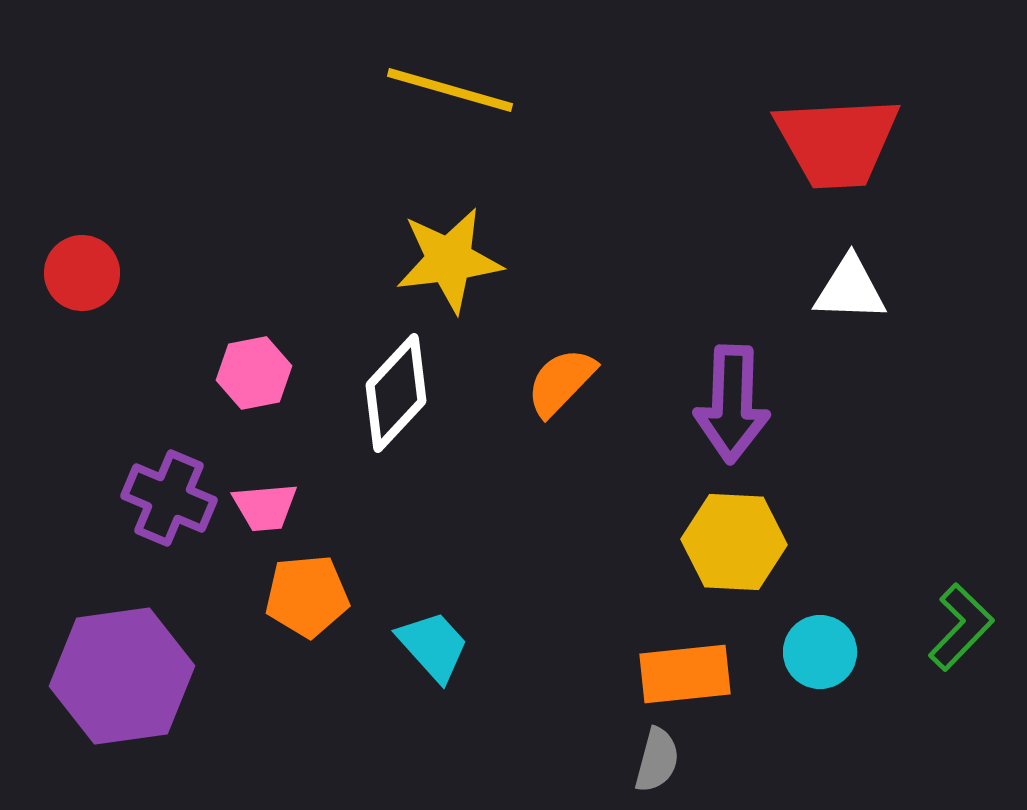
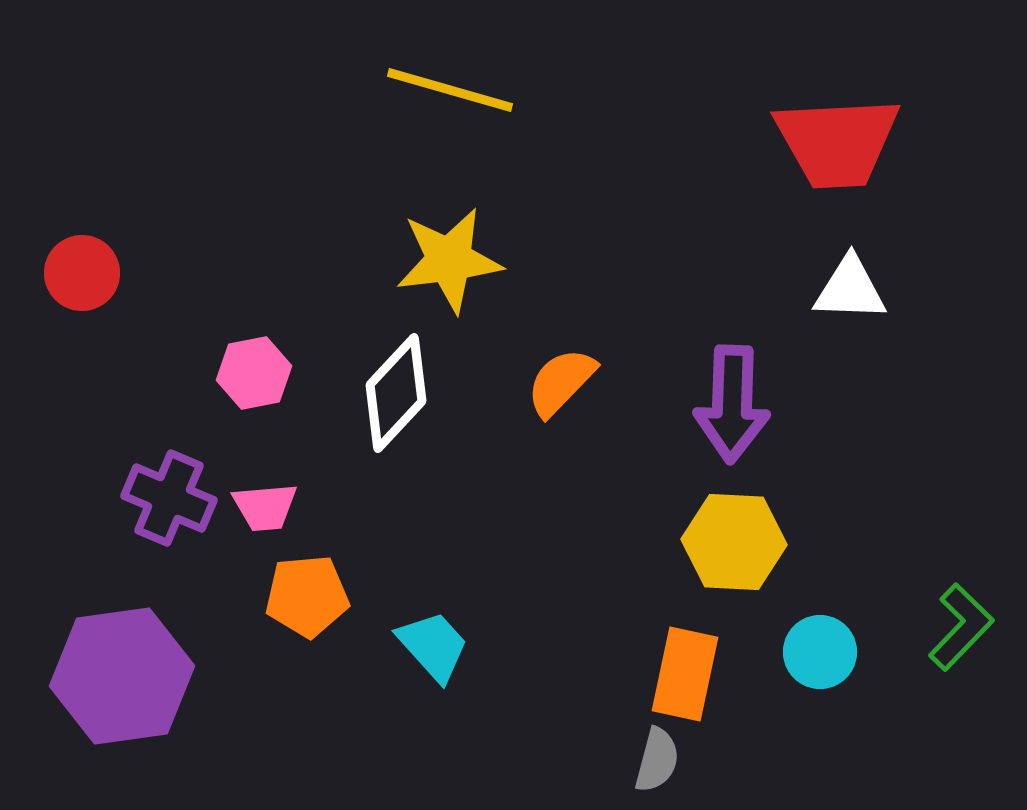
orange rectangle: rotated 72 degrees counterclockwise
